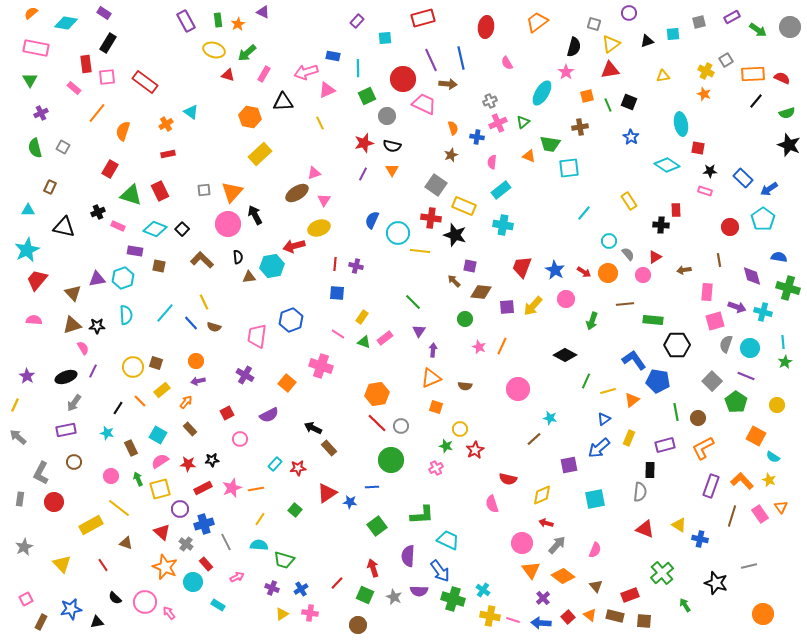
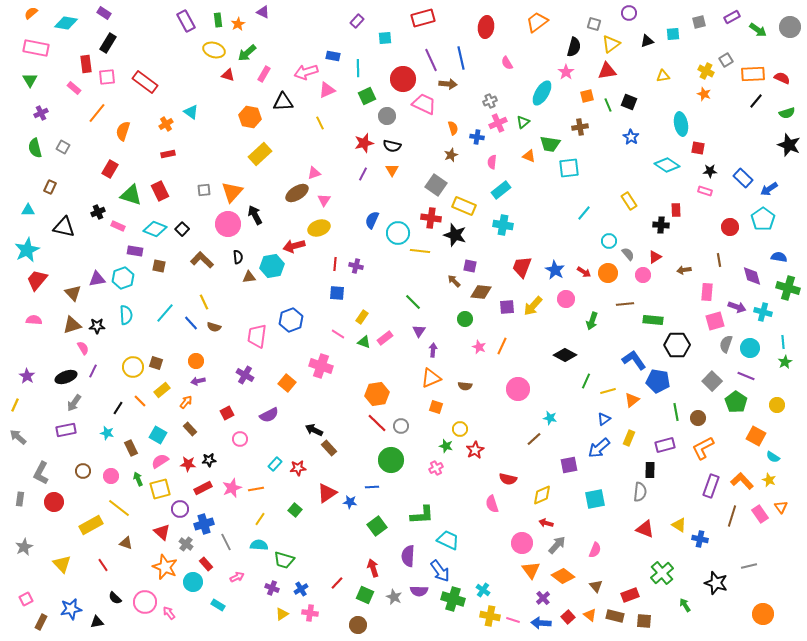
red triangle at (610, 70): moved 3 px left, 1 px down
black arrow at (313, 428): moved 1 px right, 2 px down
black star at (212, 460): moved 3 px left
brown circle at (74, 462): moved 9 px right, 9 px down
